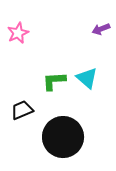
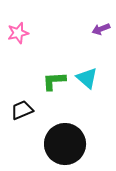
pink star: rotated 10 degrees clockwise
black circle: moved 2 px right, 7 px down
